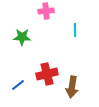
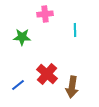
pink cross: moved 1 px left, 3 px down
red cross: rotated 35 degrees counterclockwise
